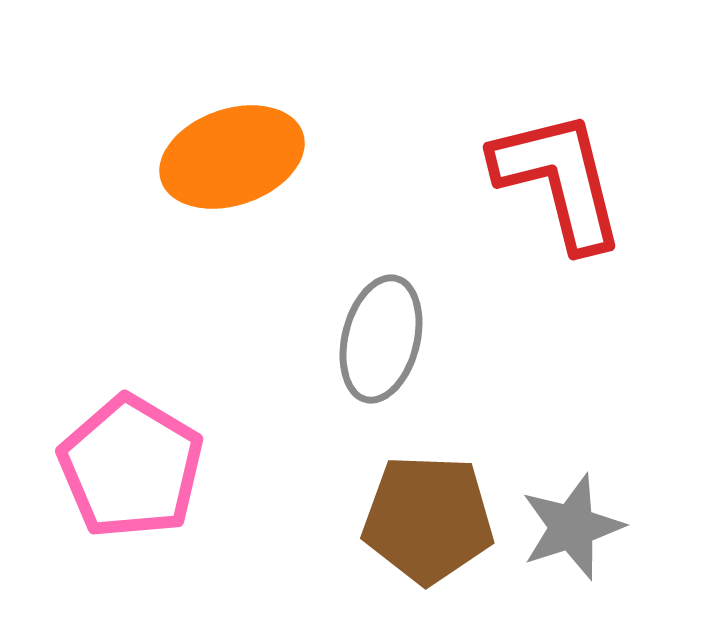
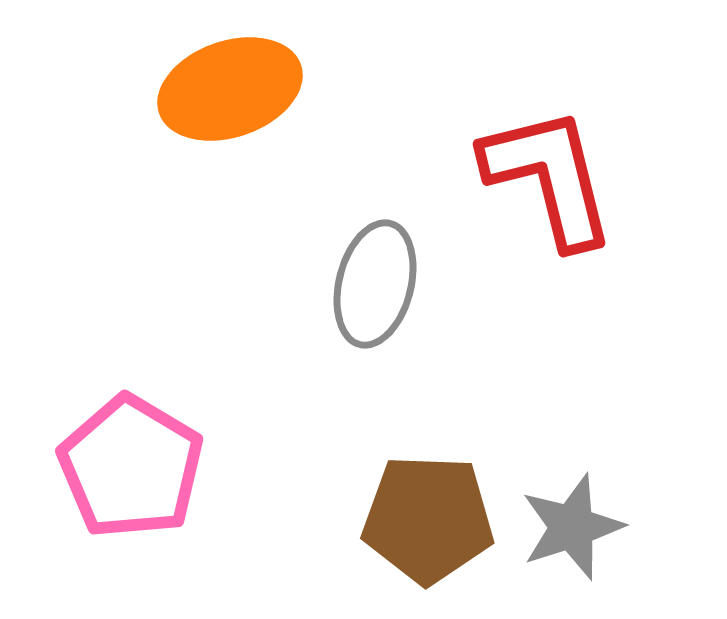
orange ellipse: moved 2 px left, 68 px up
red L-shape: moved 10 px left, 3 px up
gray ellipse: moved 6 px left, 55 px up
